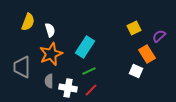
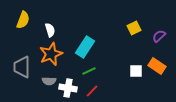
yellow semicircle: moved 5 px left, 2 px up
orange rectangle: moved 10 px right, 12 px down; rotated 24 degrees counterclockwise
white square: rotated 24 degrees counterclockwise
gray semicircle: rotated 88 degrees counterclockwise
red line: moved 1 px right, 1 px down
